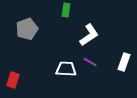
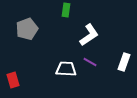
red rectangle: rotated 35 degrees counterclockwise
